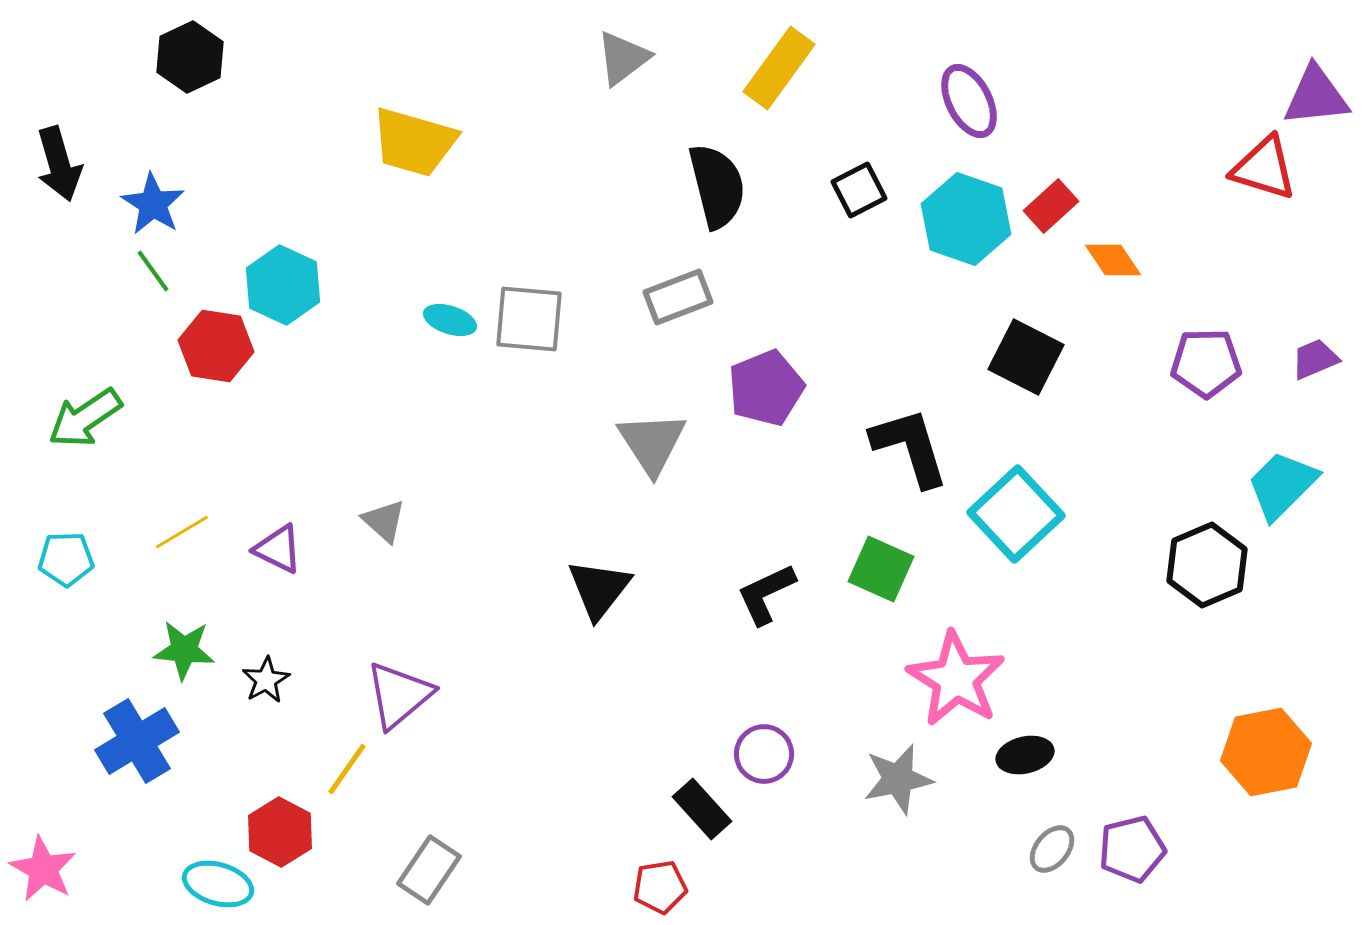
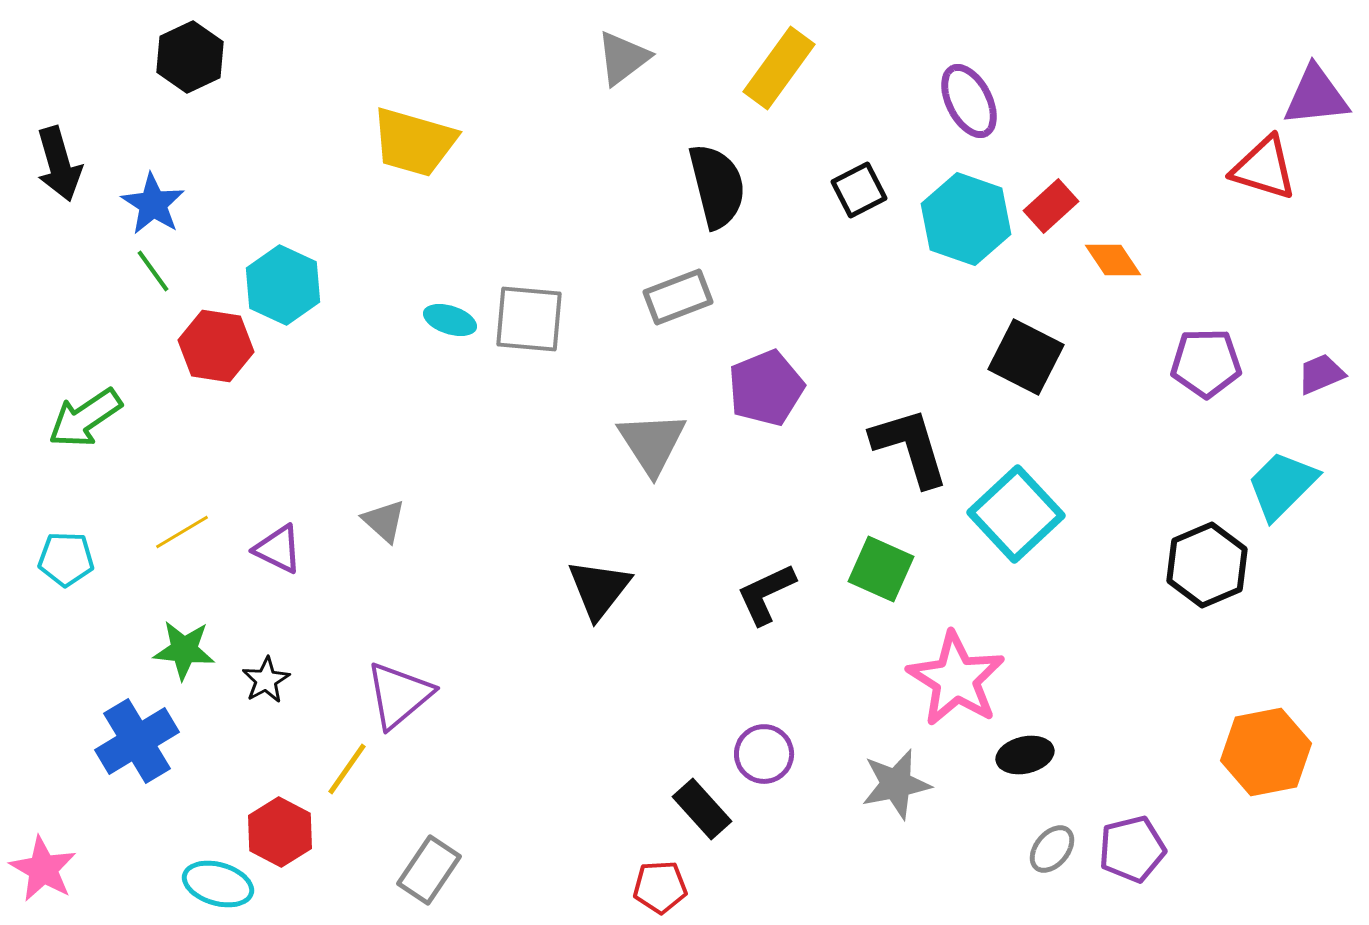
purple trapezoid at (1315, 359): moved 6 px right, 15 px down
cyan pentagon at (66, 559): rotated 4 degrees clockwise
gray star at (898, 779): moved 2 px left, 5 px down
red pentagon at (660, 887): rotated 6 degrees clockwise
